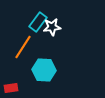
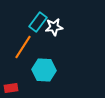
white star: moved 2 px right
